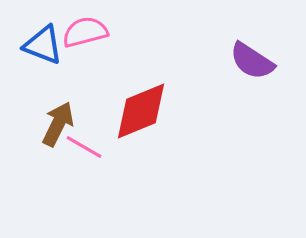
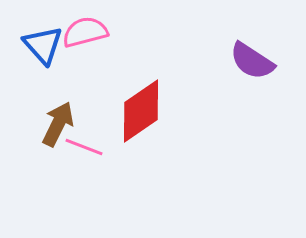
blue triangle: rotated 27 degrees clockwise
red diamond: rotated 12 degrees counterclockwise
pink line: rotated 9 degrees counterclockwise
